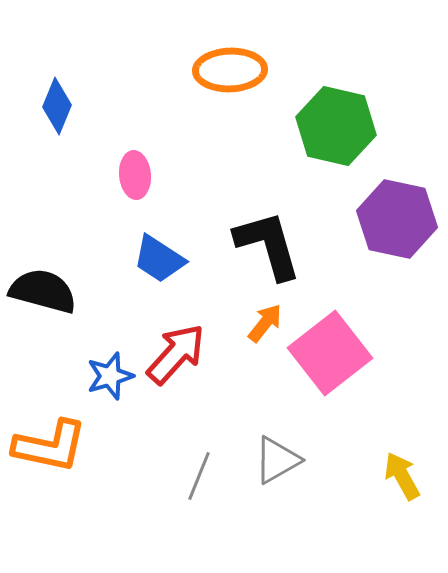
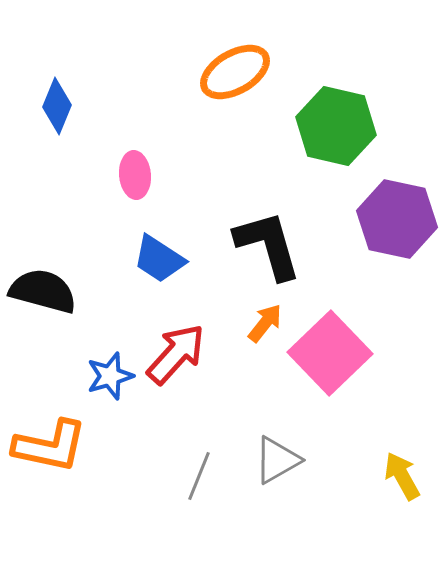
orange ellipse: moved 5 px right, 2 px down; rotated 28 degrees counterclockwise
pink square: rotated 6 degrees counterclockwise
